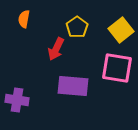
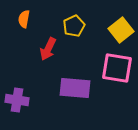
yellow pentagon: moved 3 px left, 1 px up; rotated 10 degrees clockwise
red arrow: moved 8 px left
purple rectangle: moved 2 px right, 2 px down
